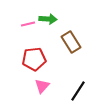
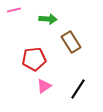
pink line: moved 14 px left, 14 px up
pink triangle: moved 2 px right; rotated 14 degrees clockwise
black line: moved 2 px up
